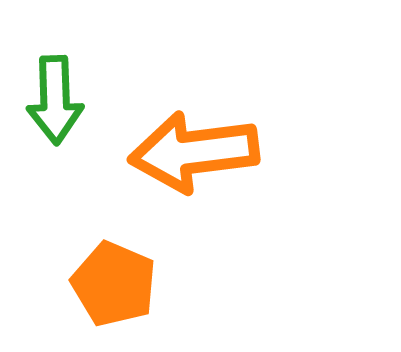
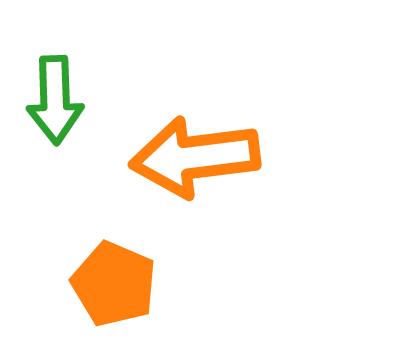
orange arrow: moved 1 px right, 5 px down
